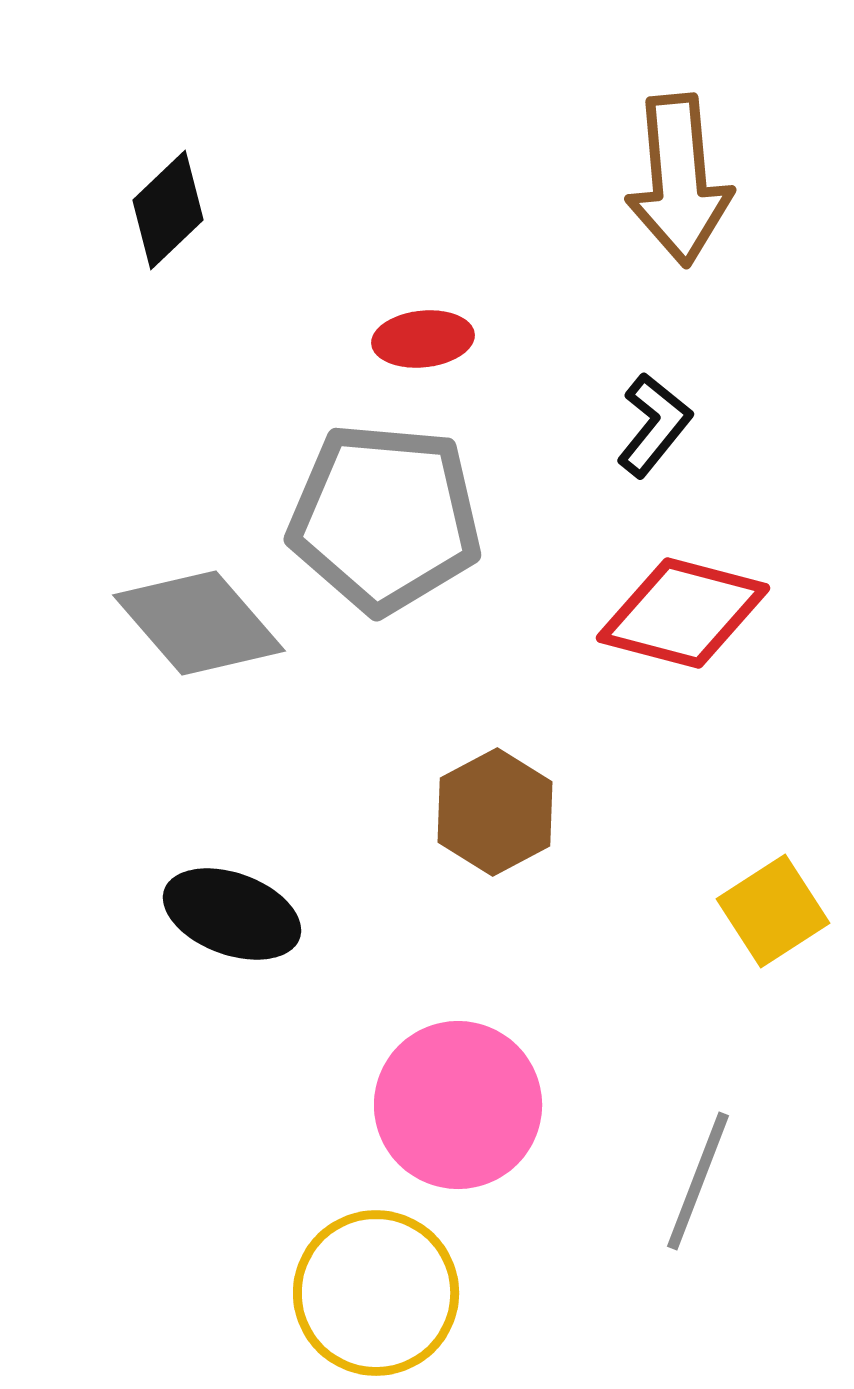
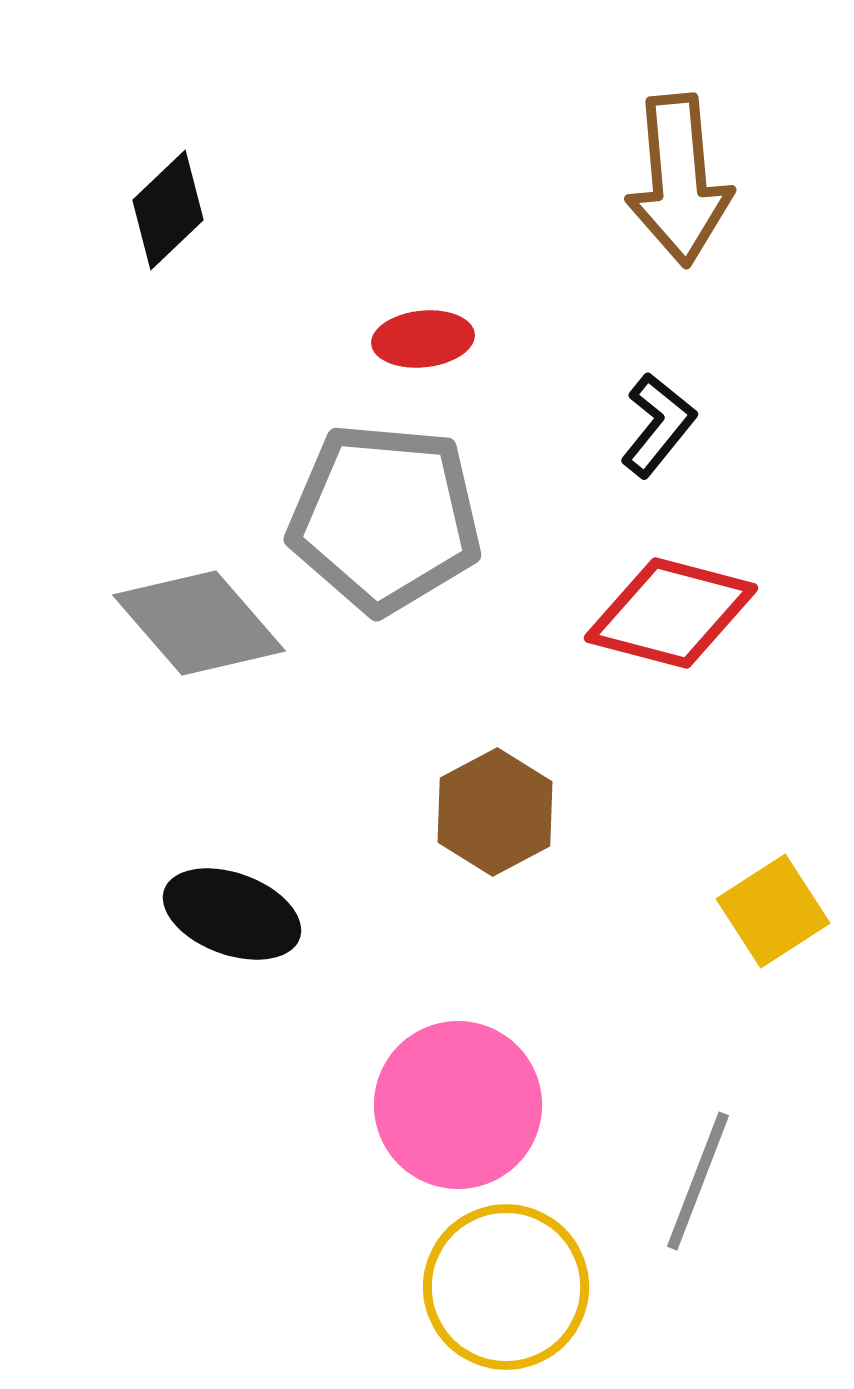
black L-shape: moved 4 px right
red diamond: moved 12 px left
yellow circle: moved 130 px right, 6 px up
